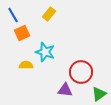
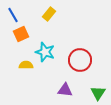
orange square: moved 1 px left, 1 px down
red circle: moved 1 px left, 12 px up
green triangle: moved 1 px left, 1 px up; rotated 21 degrees counterclockwise
